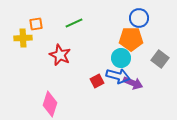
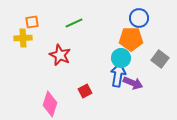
orange square: moved 4 px left, 2 px up
blue arrow: moved 1 px up; rotated 95 degrees counterclockwise
red square: moved 12 px left, 10 px down
